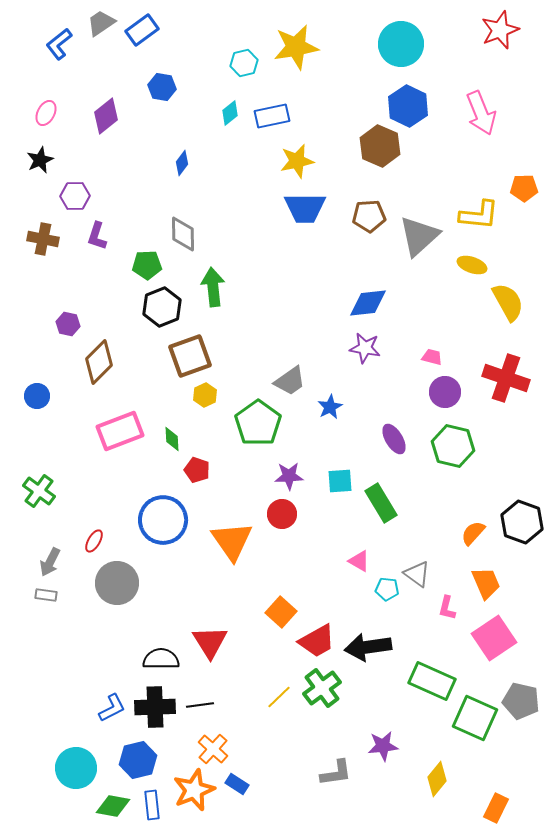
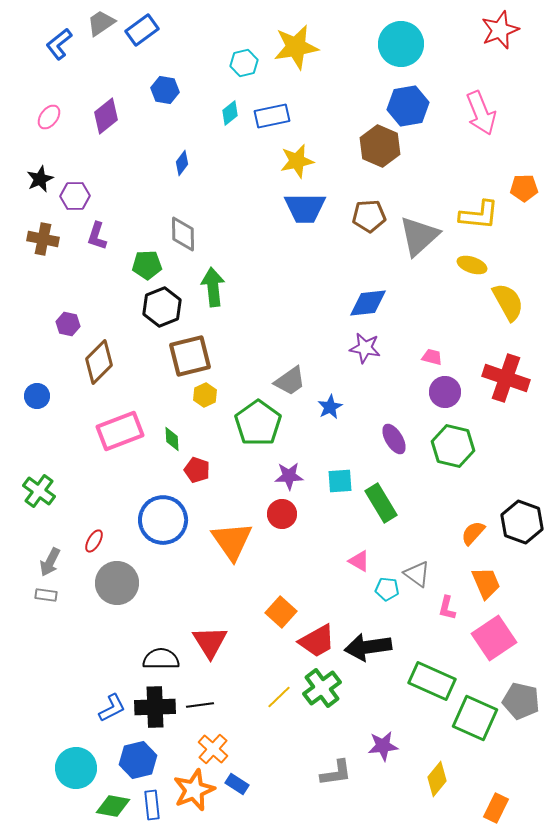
blue hexagon at (162, 87): moved 3 px right, 3 px down
blue hexagon at (408, 106): rotated 24 degrees clockwise
pink ellipse at (46, 113): moved 3 px right, 4 px down; rotated 10 degrees clockwise
black star at (40, 160): moved 19 px down
brown square at (190, 356): rotated 6 degrees clockwise
